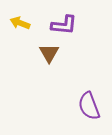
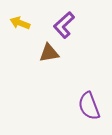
purple L-shape: rotated 132 degrees clockwise
brown triangle: rotated 50 degrees clockwise
